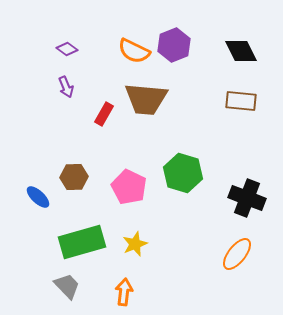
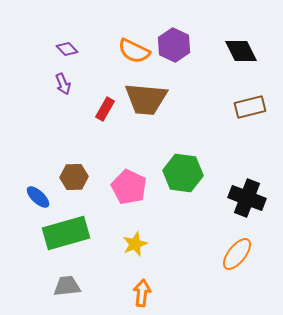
purple hexagon: rotated 12 degrees counterclockwise
purple diamond: rotated 10 degrees clockwise
purple arrow: moved 3 px left, 3 px up
brown rectangle: moved 9 px right, 6 px down; rotated 20 degrees counterclockwise
red rectangle: moved 1 px right, 5 px up
green hexagon: rotated 9 degrees counterclockwise
green rectangle: moved 16 px left, 9 px up
gray trapezoid: rotated 52 degrees counterclockwise
orange arrow: moved 18 px right, 1 px down
